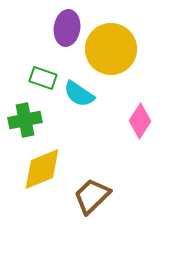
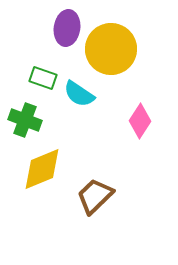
green cross: rotated 32 degrees clockwise
brown trapezoid: moved 3 px right
